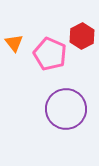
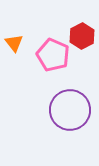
pink pentagon: moved 3 px right, 1 px down
purple circle: moved 4 px right, 1 px down
